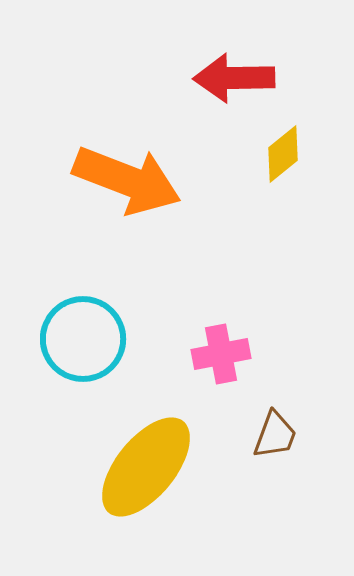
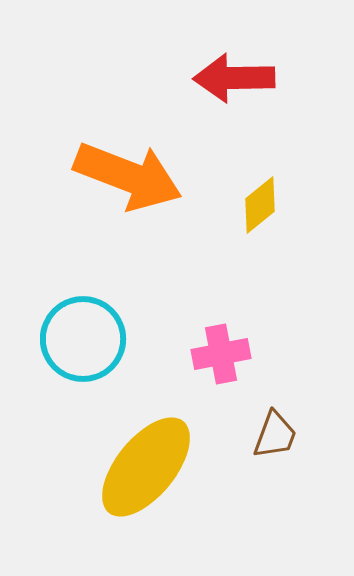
yellow diamond: moved 23 px left, 51 px down
orange arrow: moved 1 px right, 4 px up
